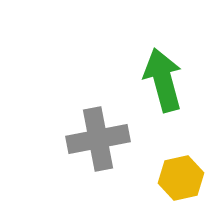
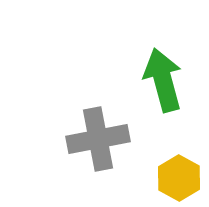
yellow hexagon: moved 2 px left; rotated 18 degrees counterclockwise
